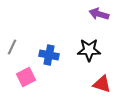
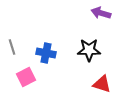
purple arrow: moved 2 px right, 1 px up
gray line: rotated 42 degrees counterclockwise
blue cross: moved 3 px left, 2 px up
